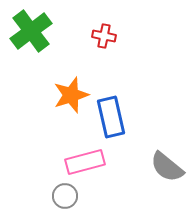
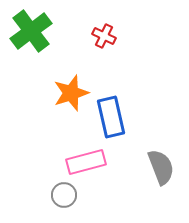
red cross: rotated 15 degrees clockwise
orange star: moved 2 px up
pink rectangle: moved 1 px right
gray semicircle: moved 6 px left; rotated 150 degrees counterclockwise
gray circle: moved 1 px left, 1 px up
